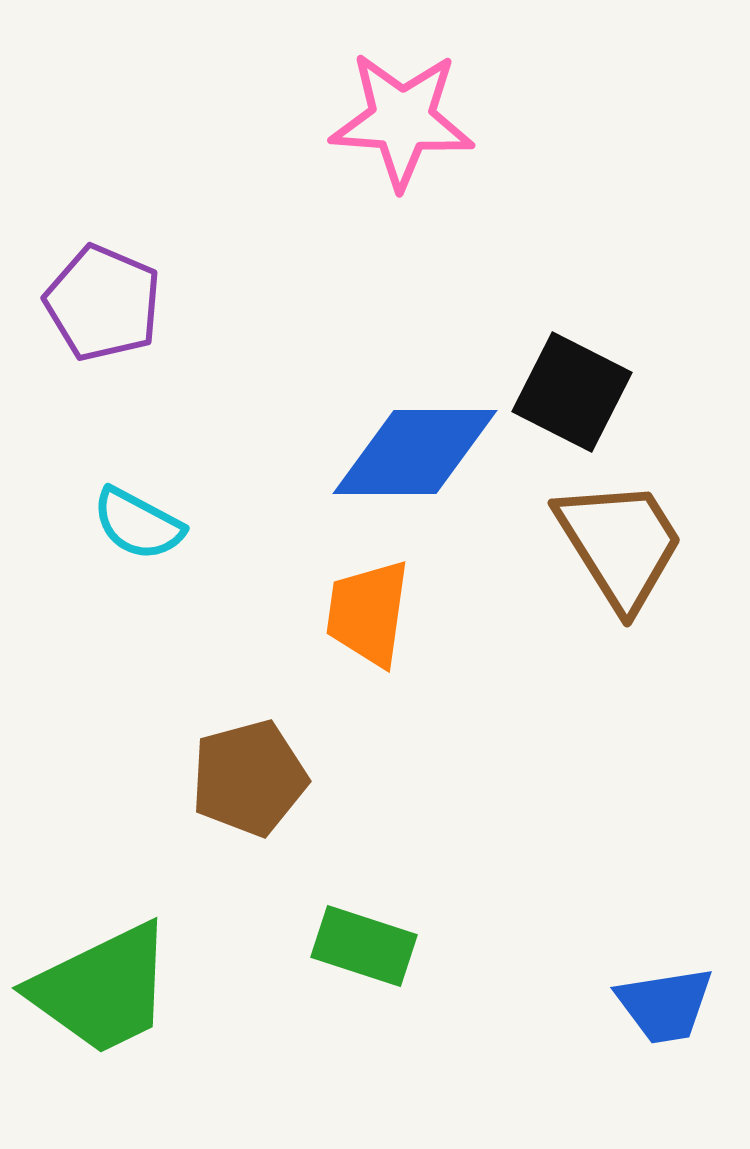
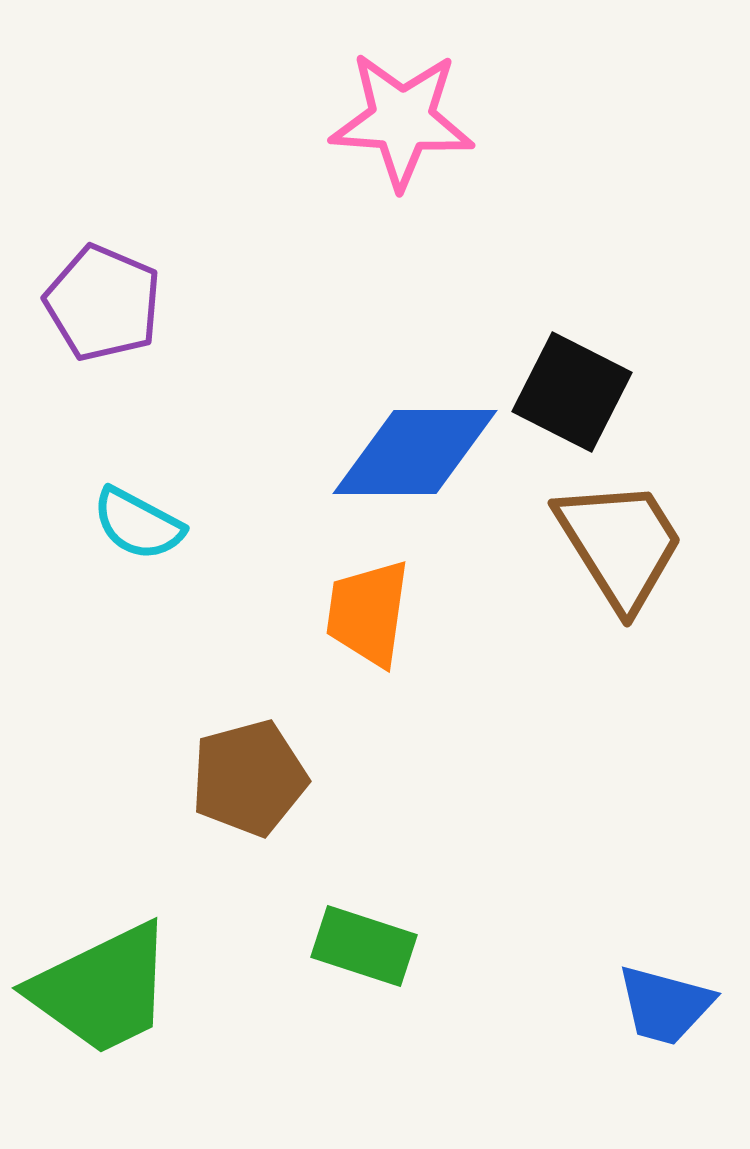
blue trapezoid: rotated 24 degrees clockwise
